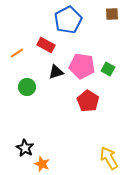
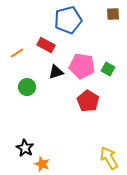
brown square: moved 1 px right
blue pentagon: rotated 12 degrees clockwise
